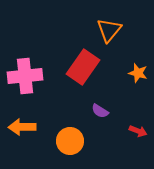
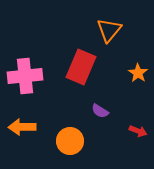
red rectangle: moved 2 px left; rotated 12 degrees counterclockwise
orange star: rotated 18 degrees clockwise
